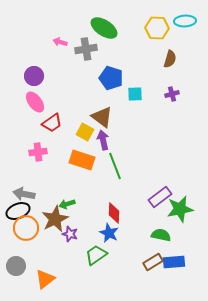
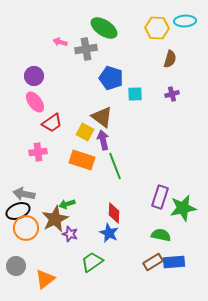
purple rectangle: rotated 35 degrees counterclockwise
green star: moved 3 px right, 1 px up
green trapezoid: moved 4 px left, 7 px down
